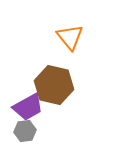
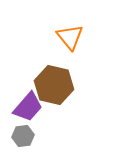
purple trapezoid: rotated 20 degrees counterclockwise
gray hexagon: moved 2 px left, 5 px down
